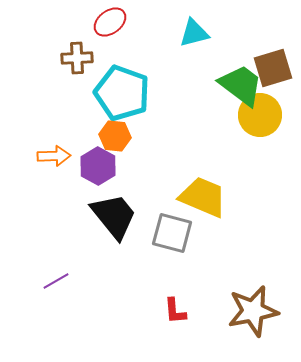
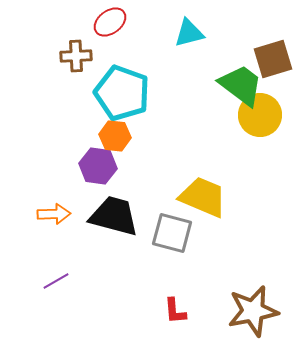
cyan triangle: moved 5 px left
brown cross: moved 1 px left, 2 px up
brown square: moved 9 px up
orange arrow: moved 58 px down
purple hexagon: rotated 21 degrees counterclockwise
black trapezoid: rotated 36 degrees counterclockwise
